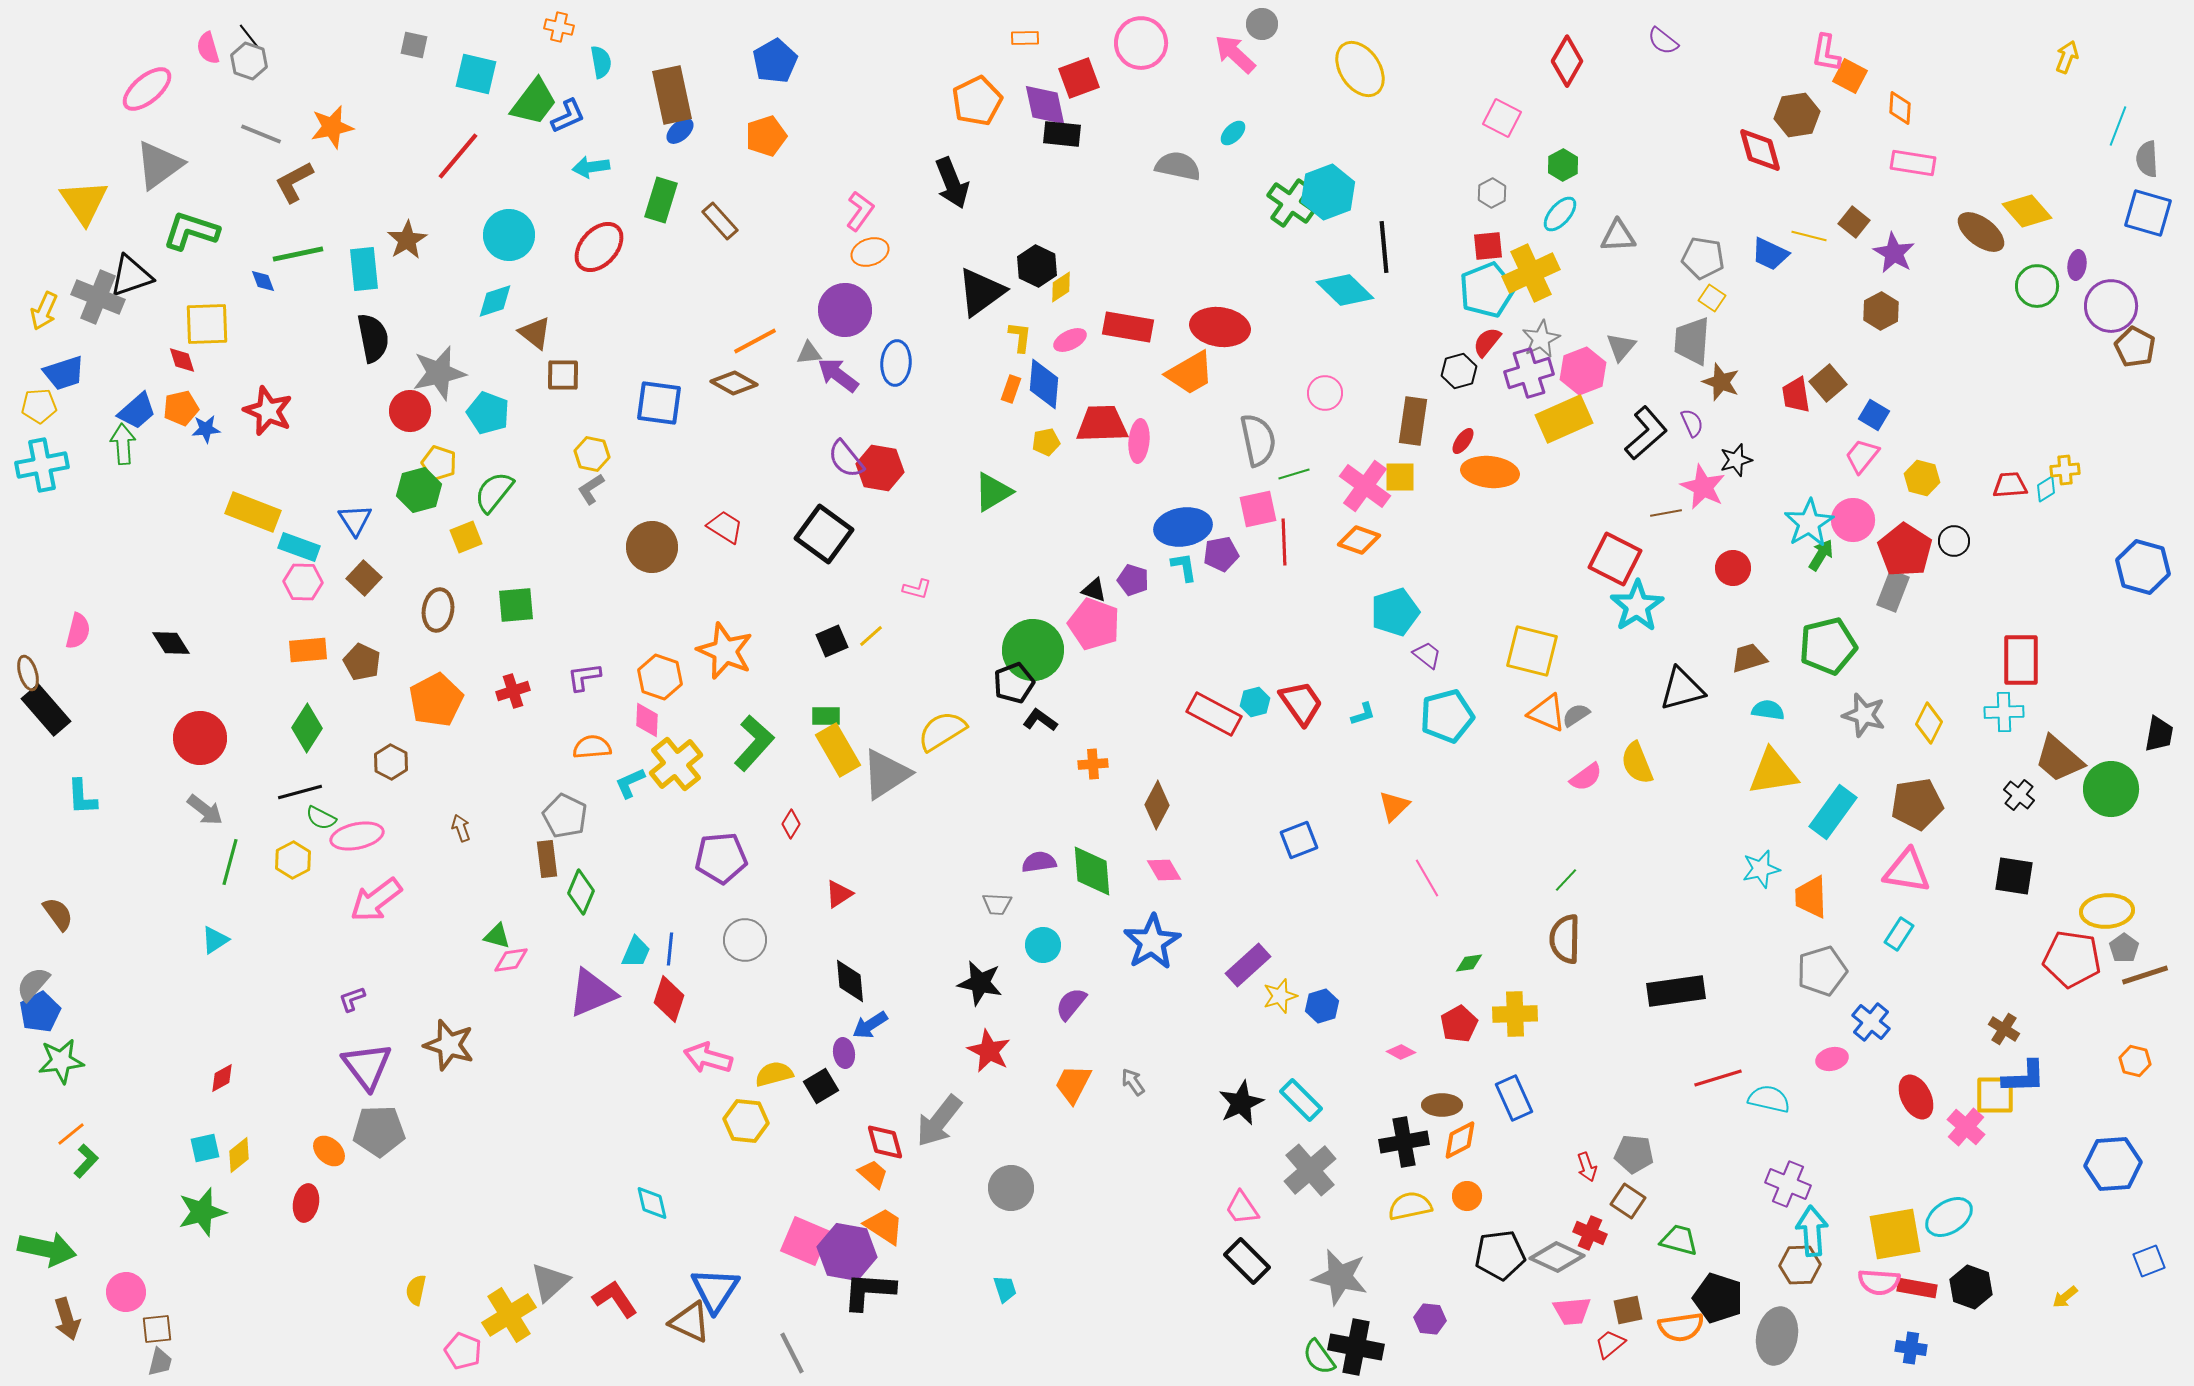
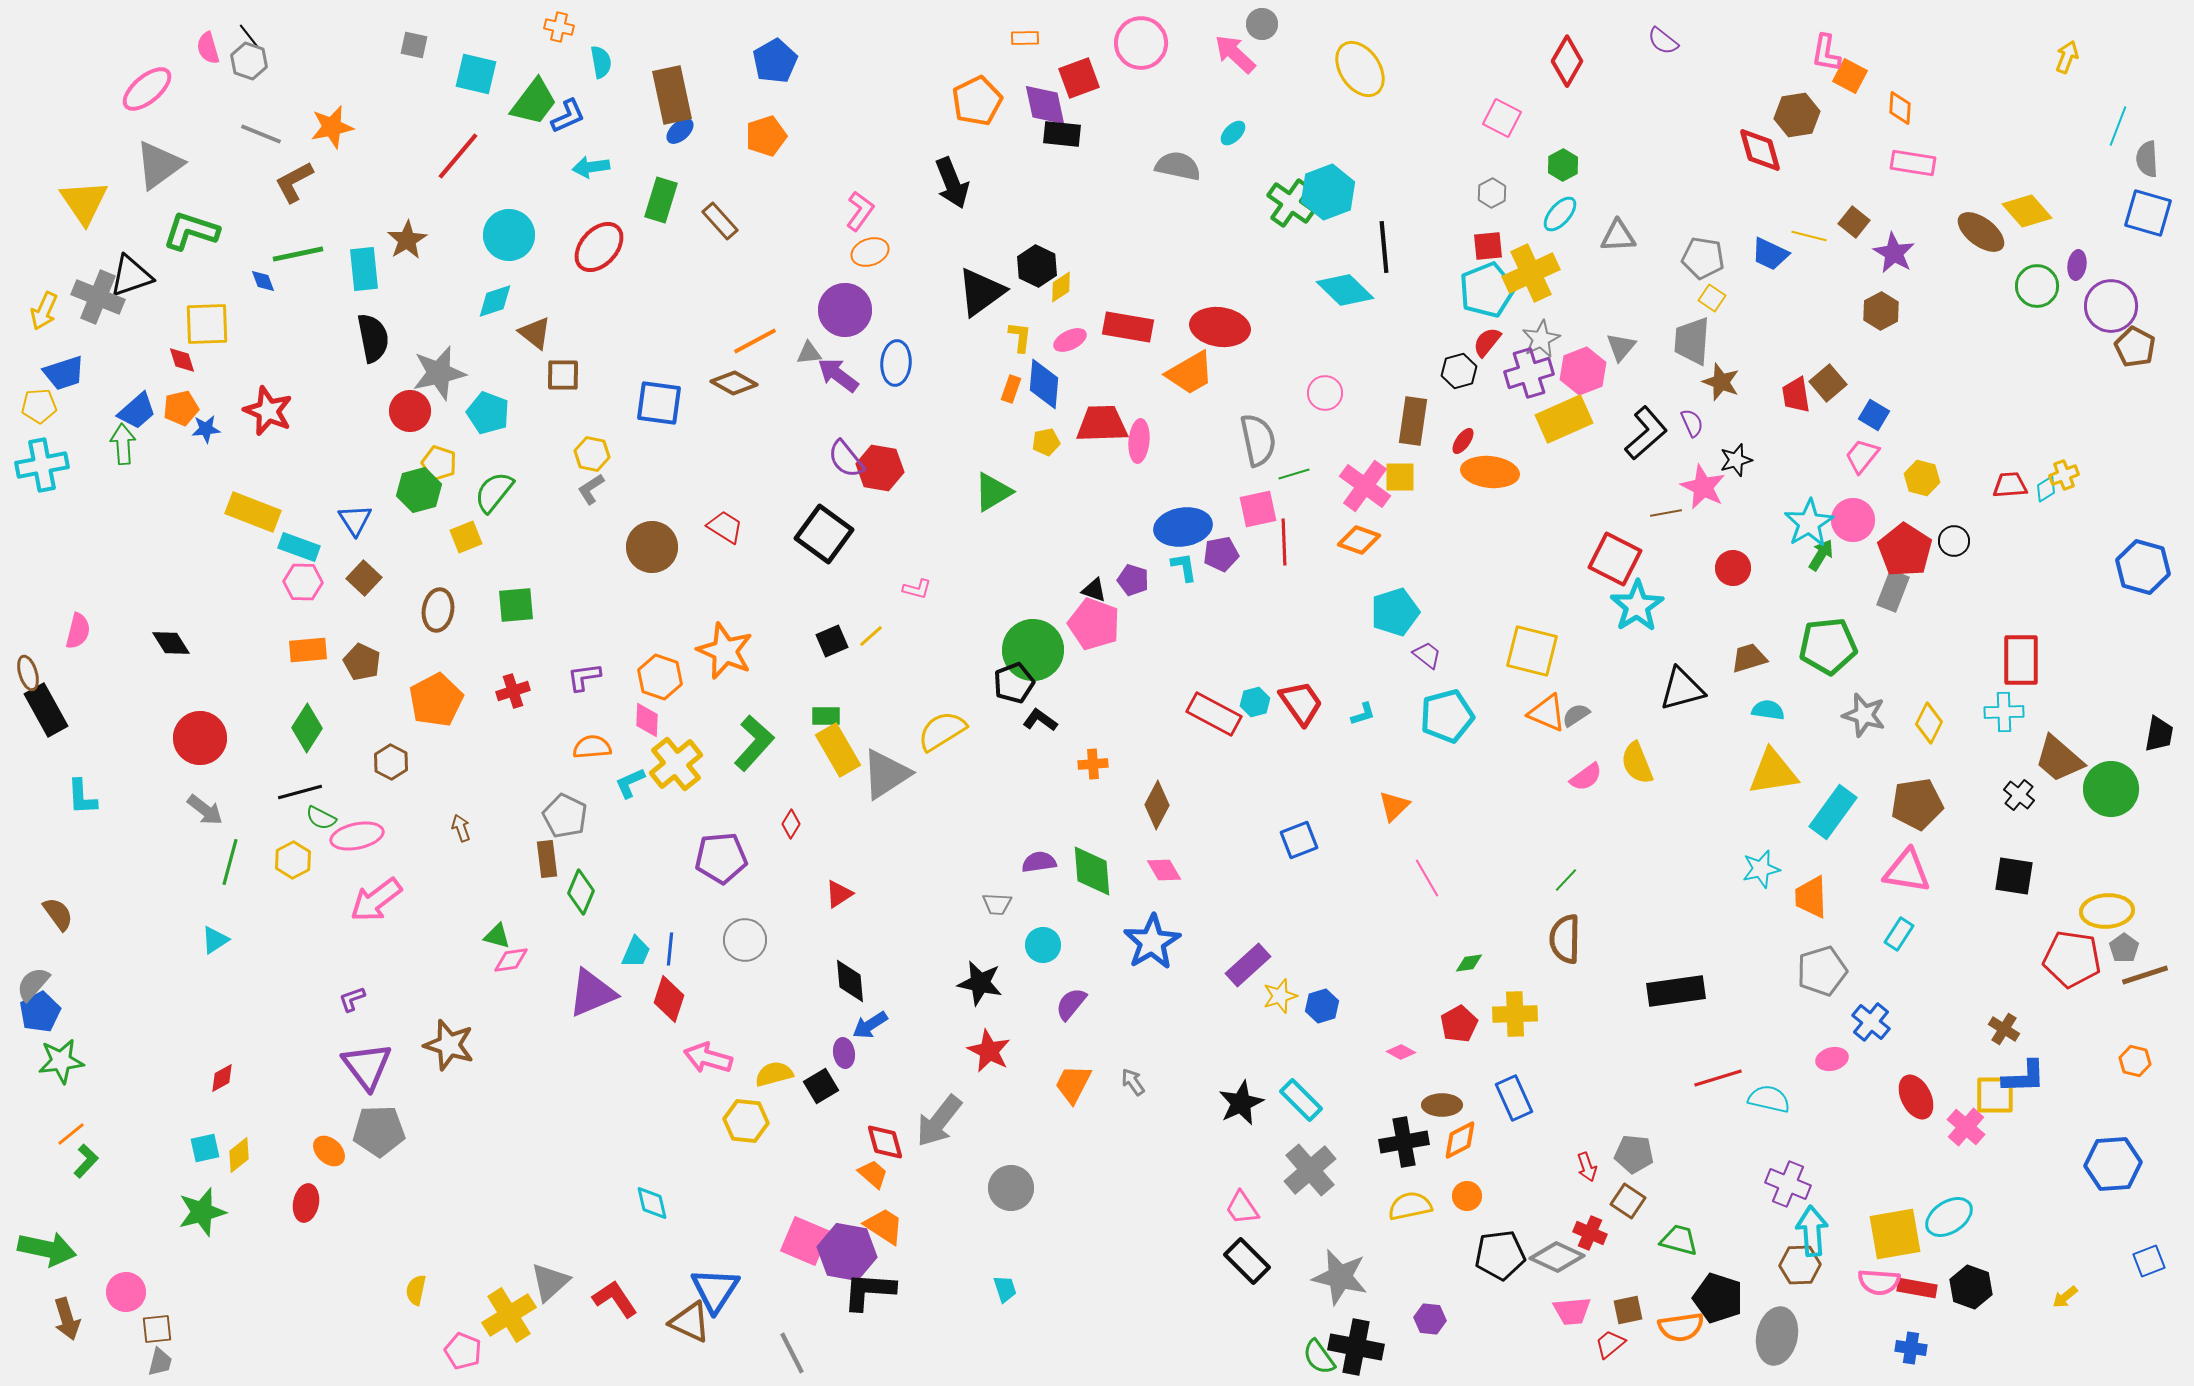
yellow cross at (2065, 470): moved 1 px left, 5 px down; rotated 16 degrees counterclockwise
green pentagon at (1828, 646): rotated 8 degrees clockwise
black rectangle at (46, 710): rotated 12 degrees clockwise
